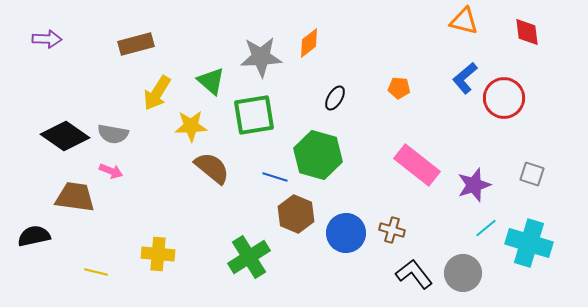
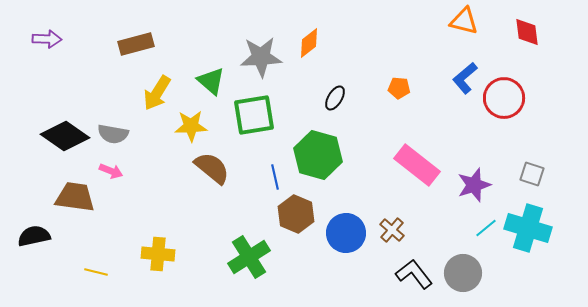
blue line: rotated 60 degrees clockwise
brown cross: rotated 25 degrees clockwise
cyan cross: moved 1 px left, 15 px up
